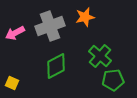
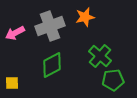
green diamond: moved 4 px left, 1 px up
yellow square: rotated 24 degrees counterclockwise
